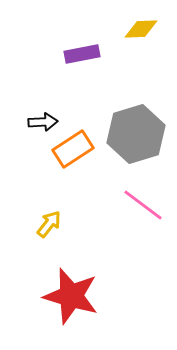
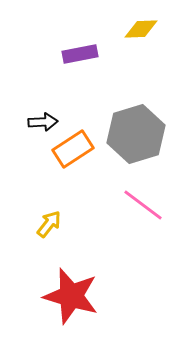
purple rectangle: moved 2 px left
